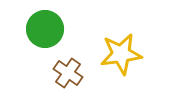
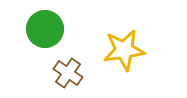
yellow star: moved 3 px right, 4 px up
